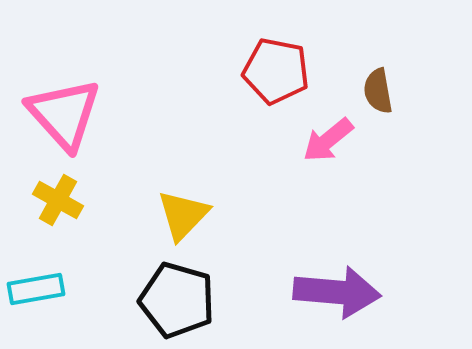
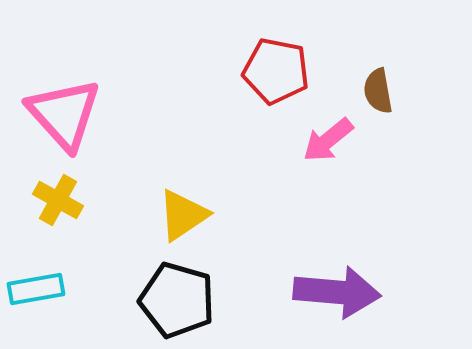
yellow triangle: rotated 12 degrees clockwise
